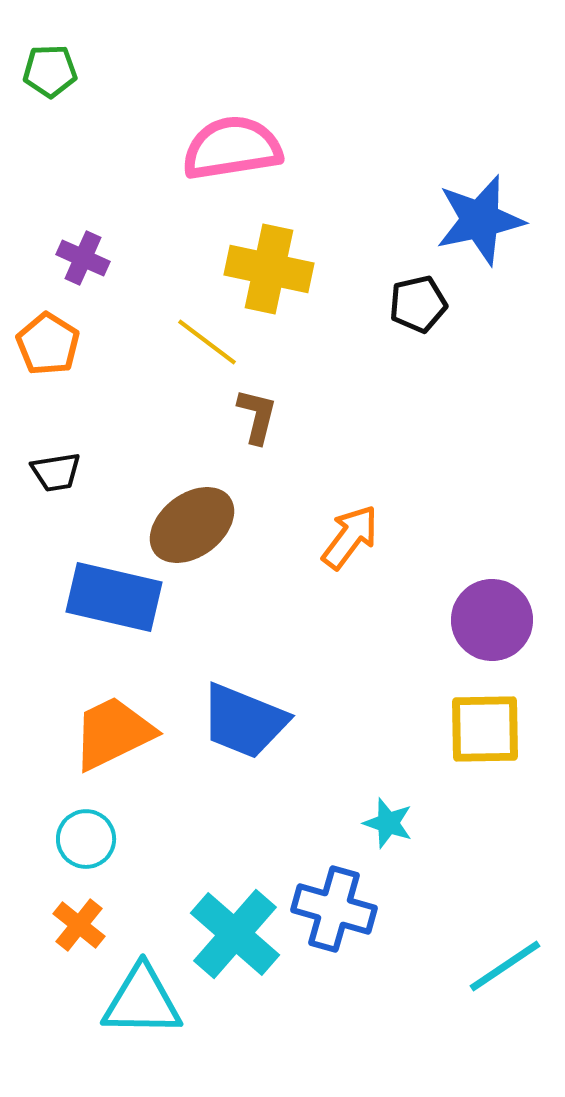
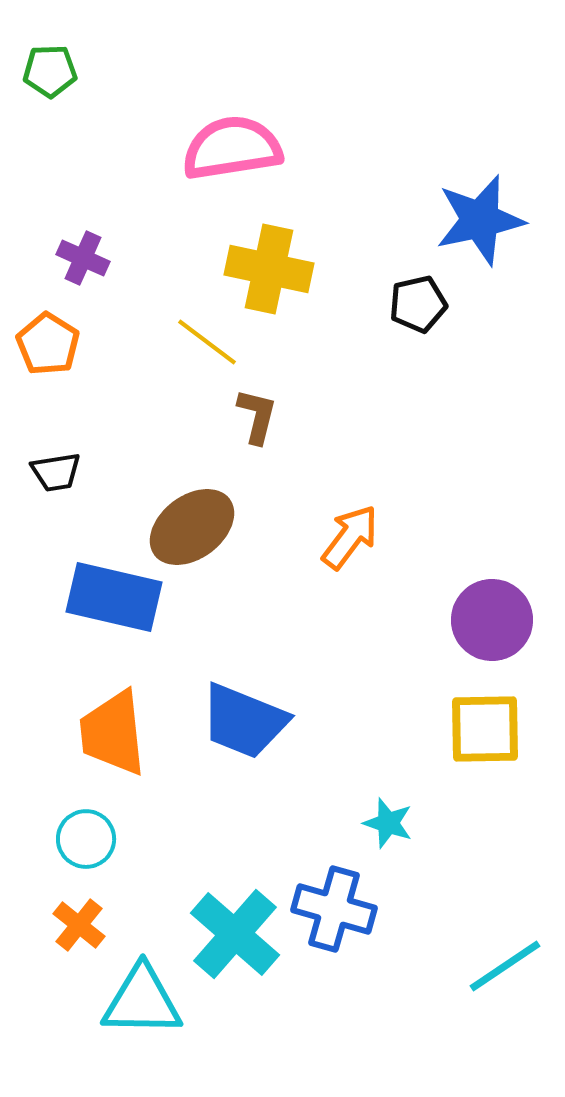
brown ellipse: moved 2 px down
orange trapezoid: rotated 70 degrees counterclockwise
